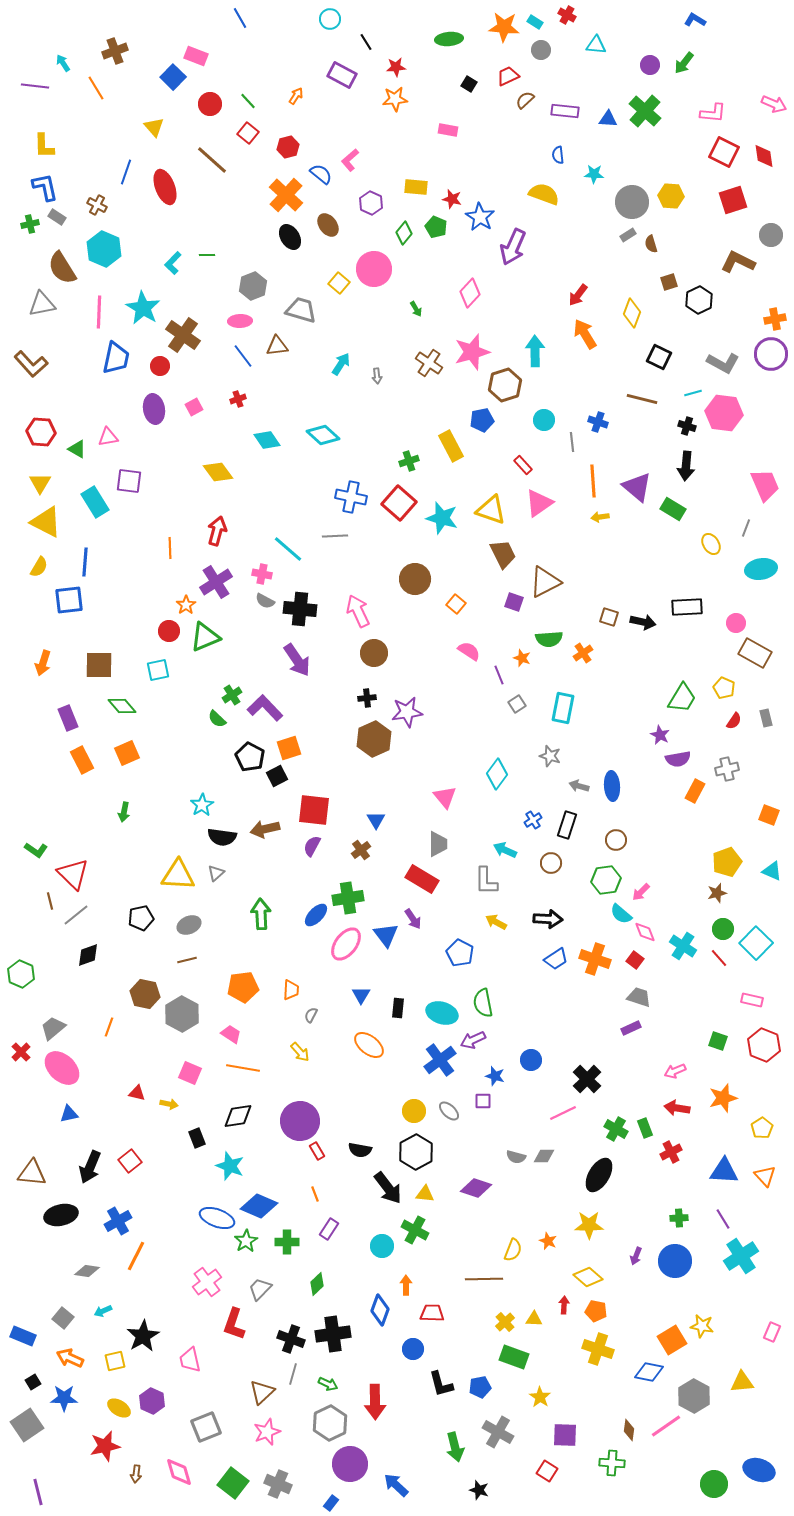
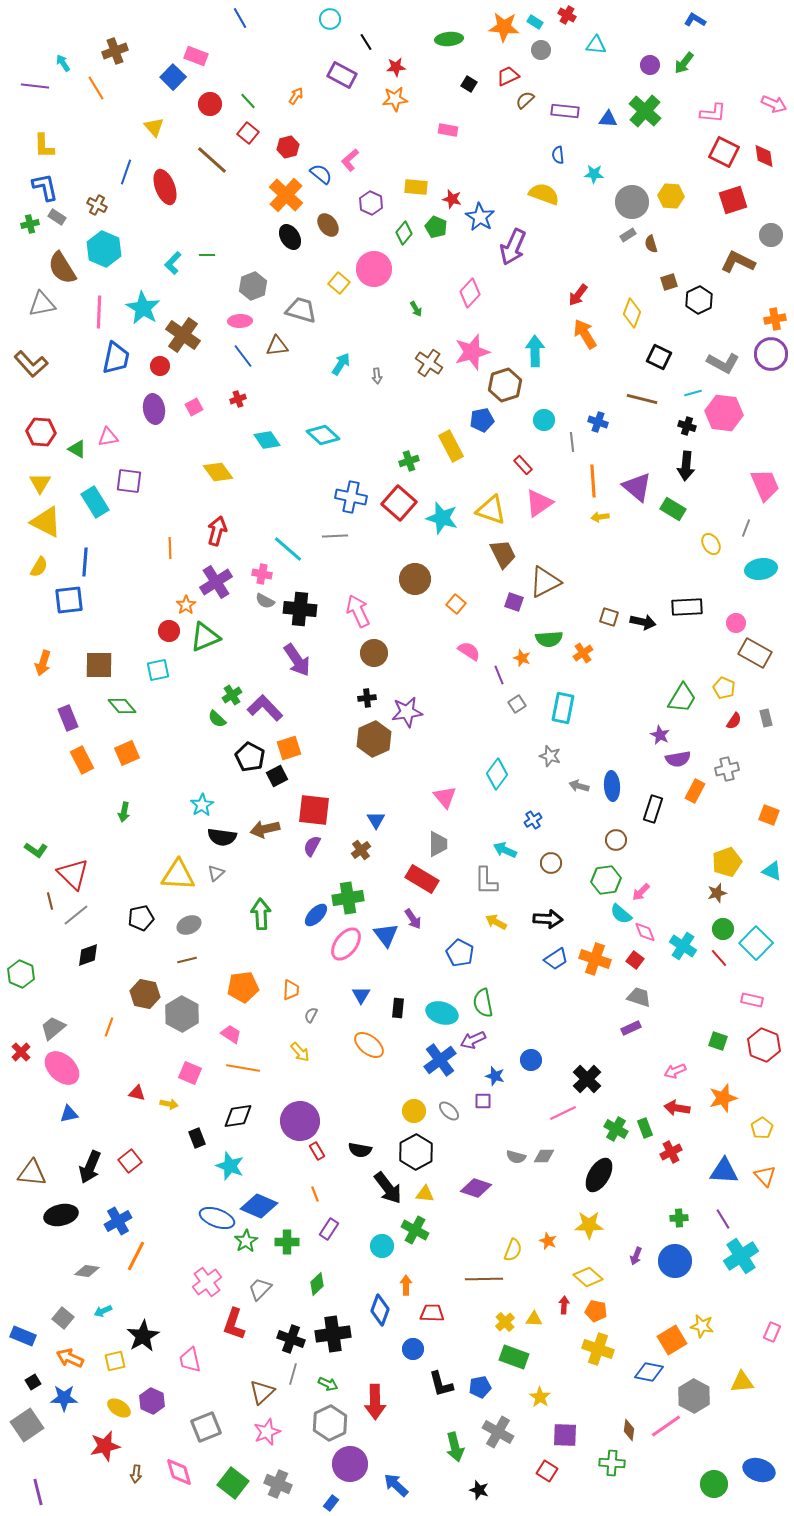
black rectangle at (567, 825): moved 86 px right, 16 px up
